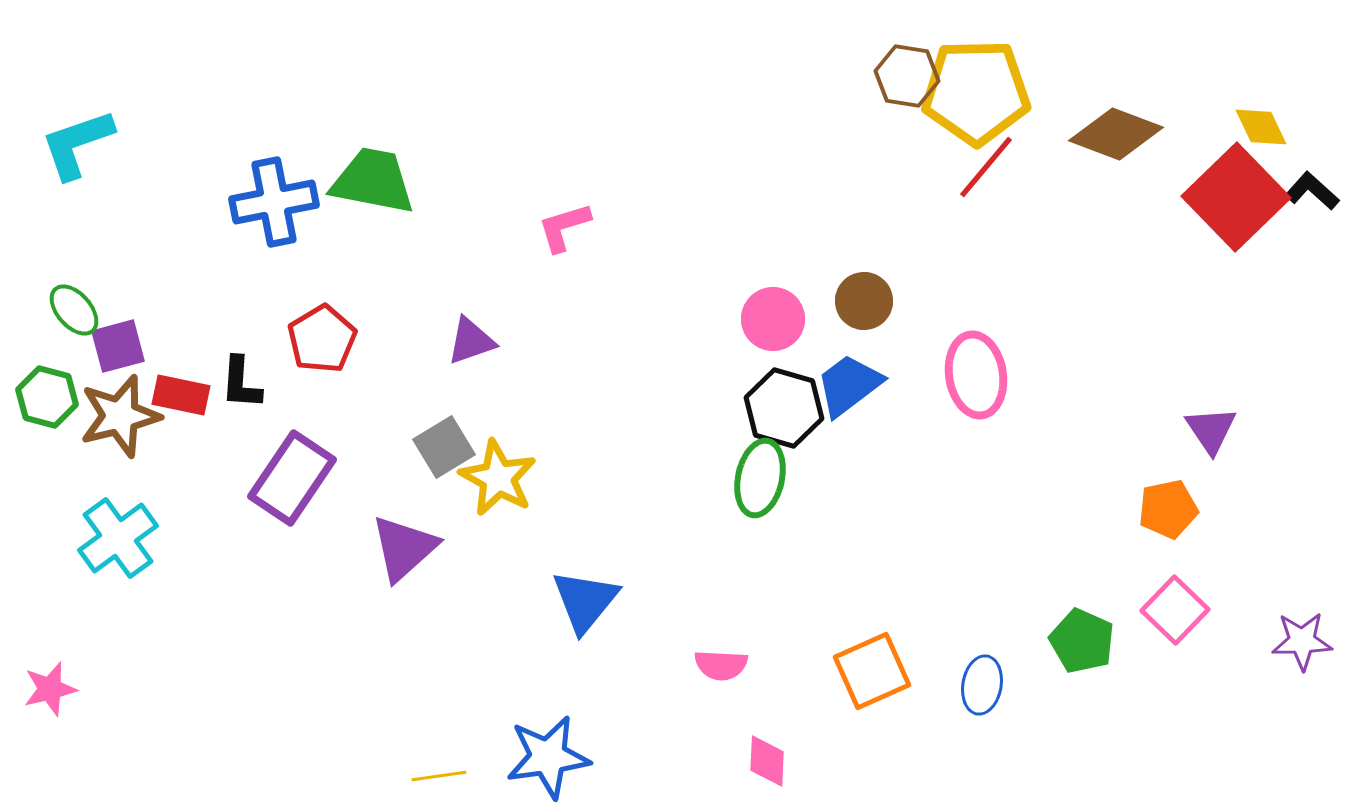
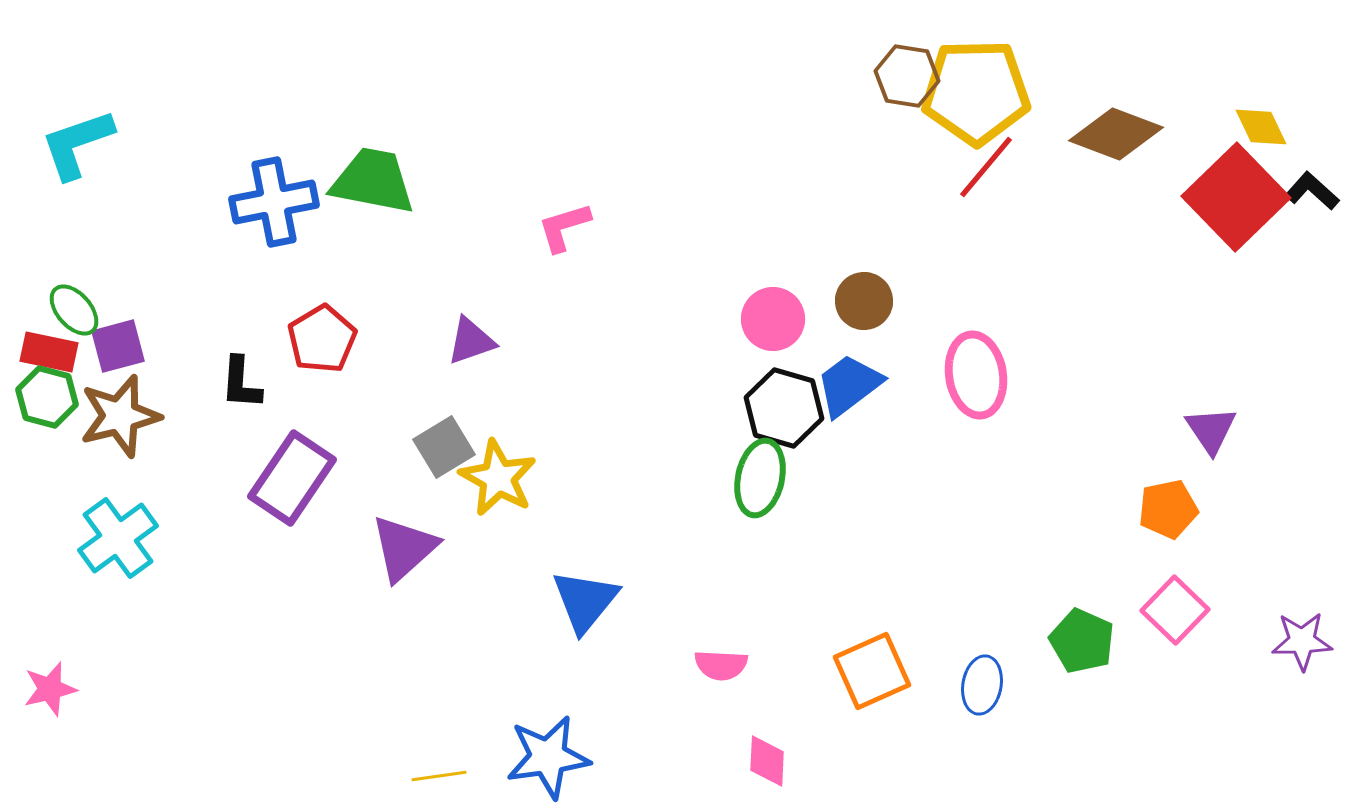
red rectangle at (181, 395): moved 132 px left, 43 px up
